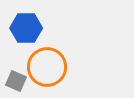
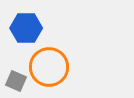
orange circle: moved 2 px right
